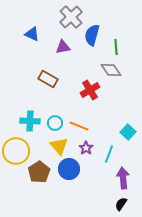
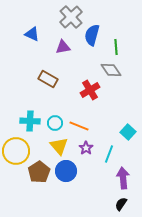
blue circle: moved 3 px left, 2 px down
